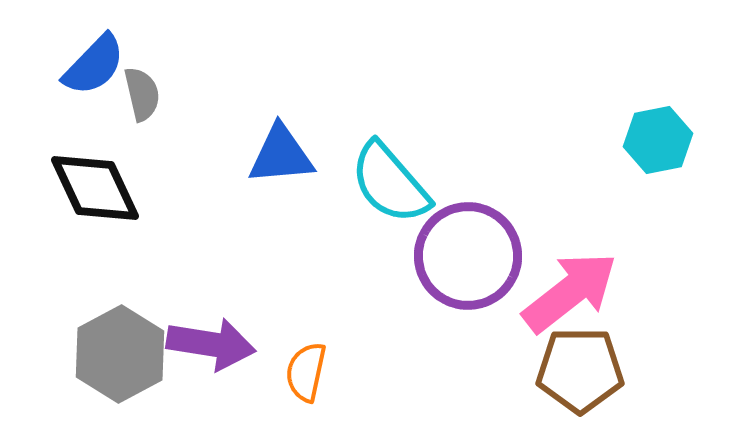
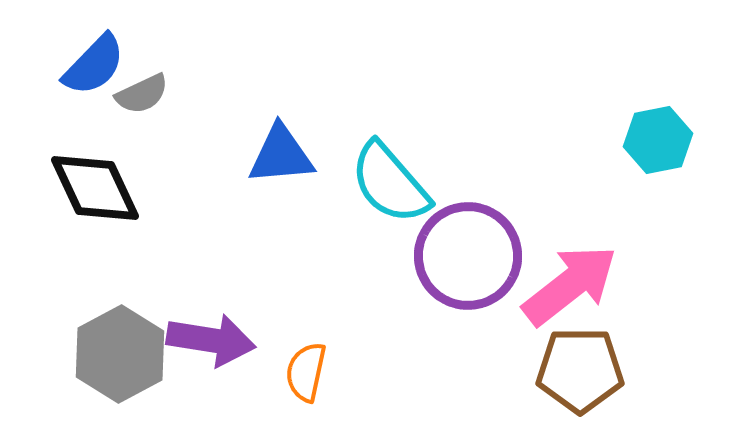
gray semicircle: rotated 78 degrees clockwise
pink arrow: moved 7 px up
purple arrow: moved 4 px up
